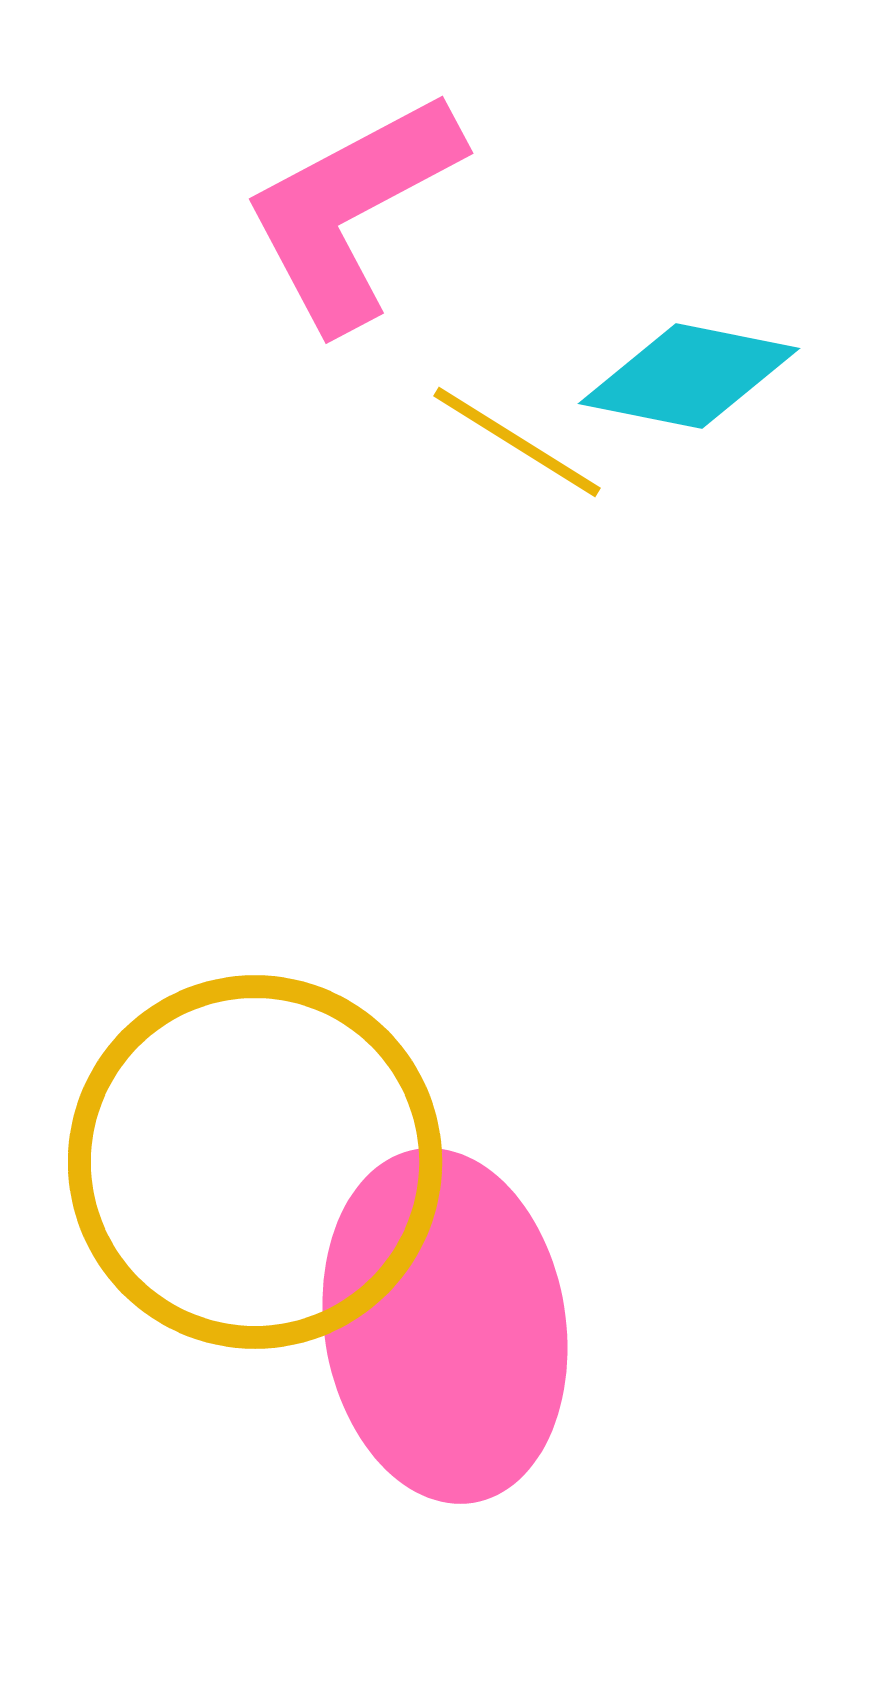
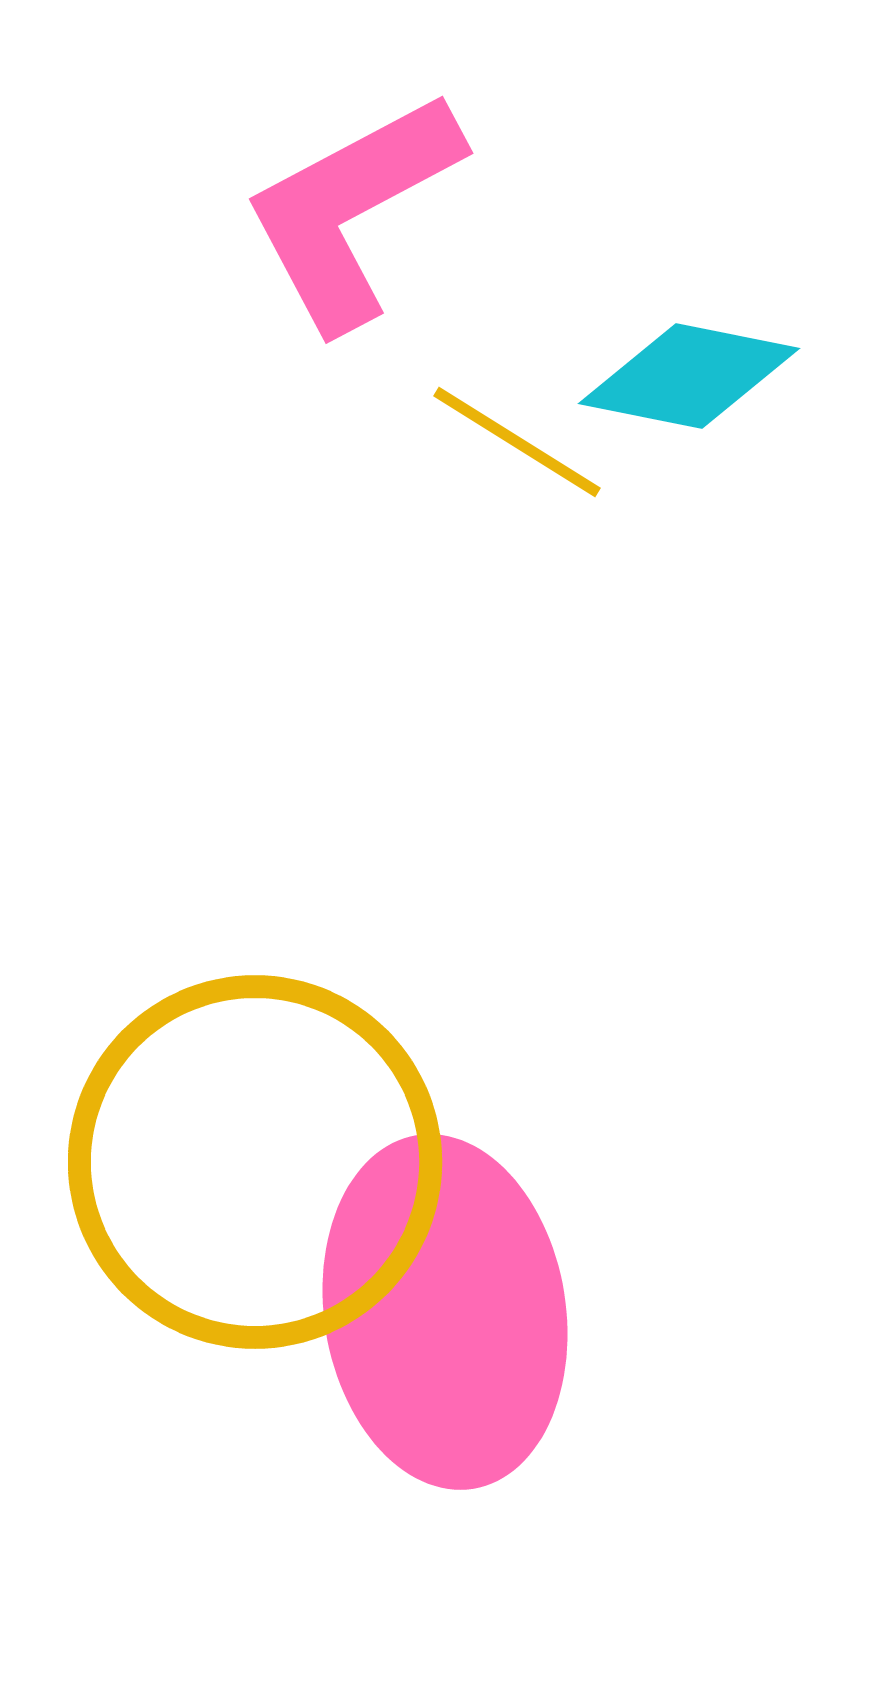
pink ellipse: moved 14 px up
